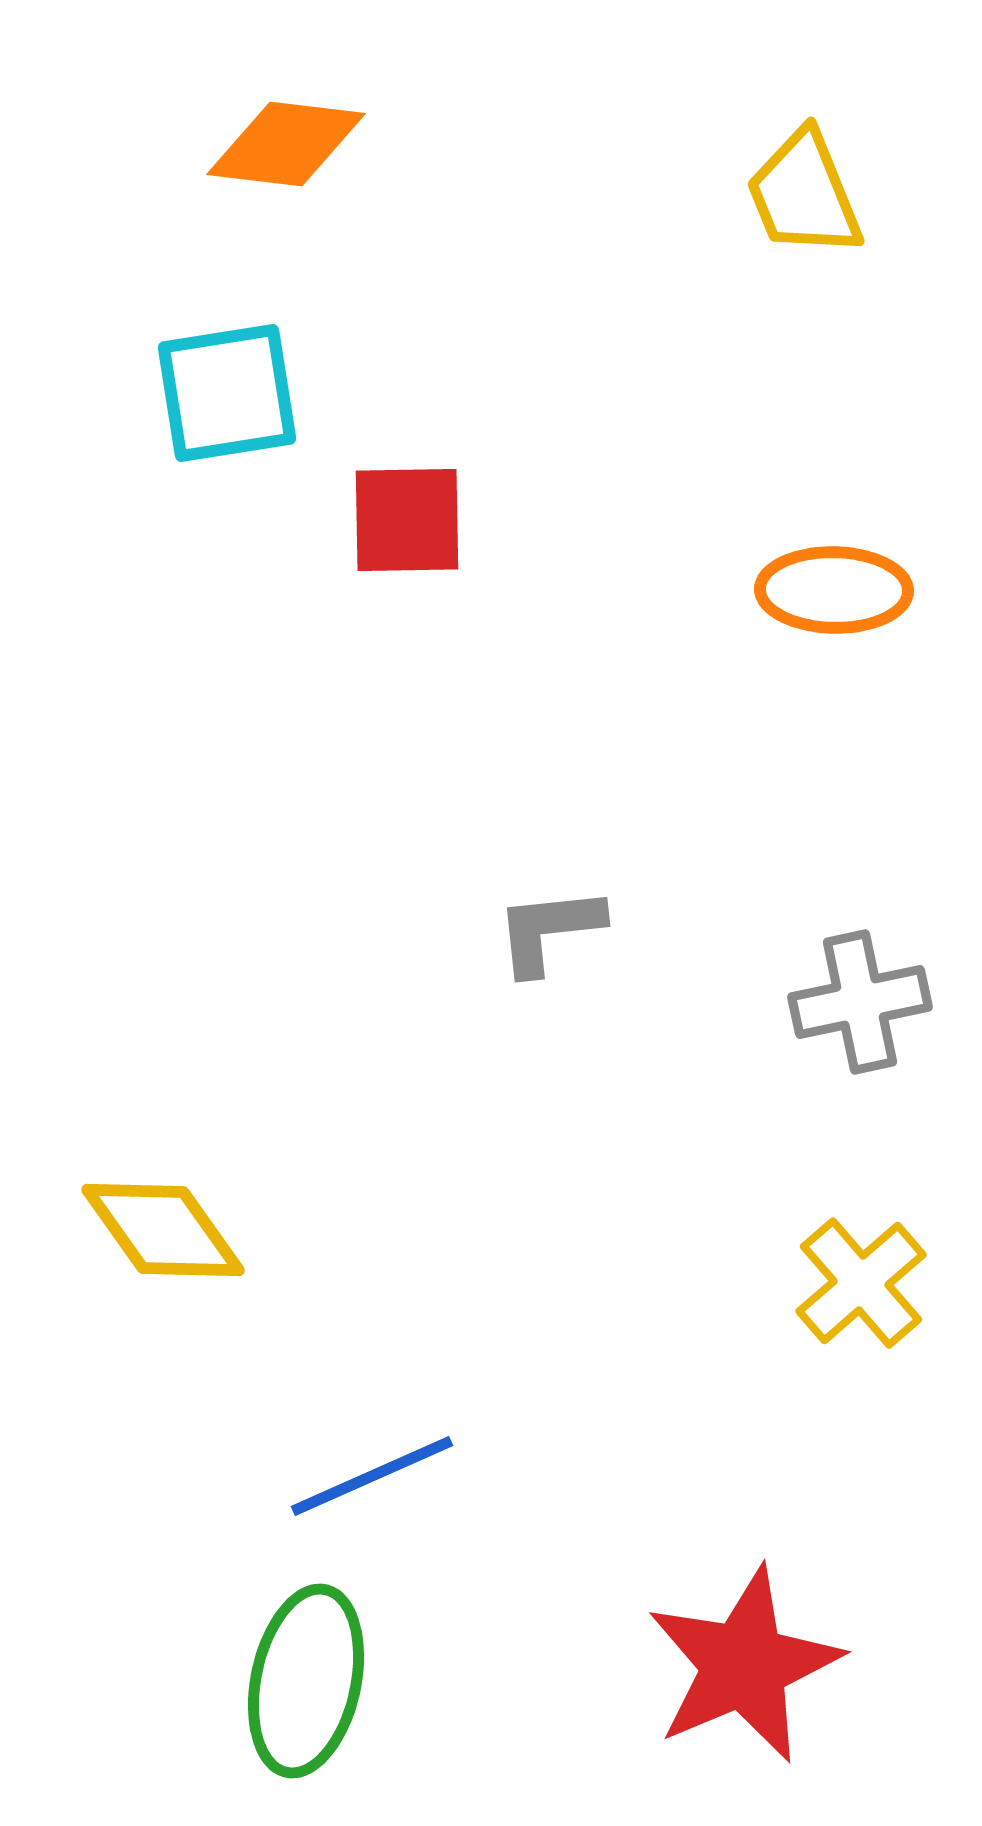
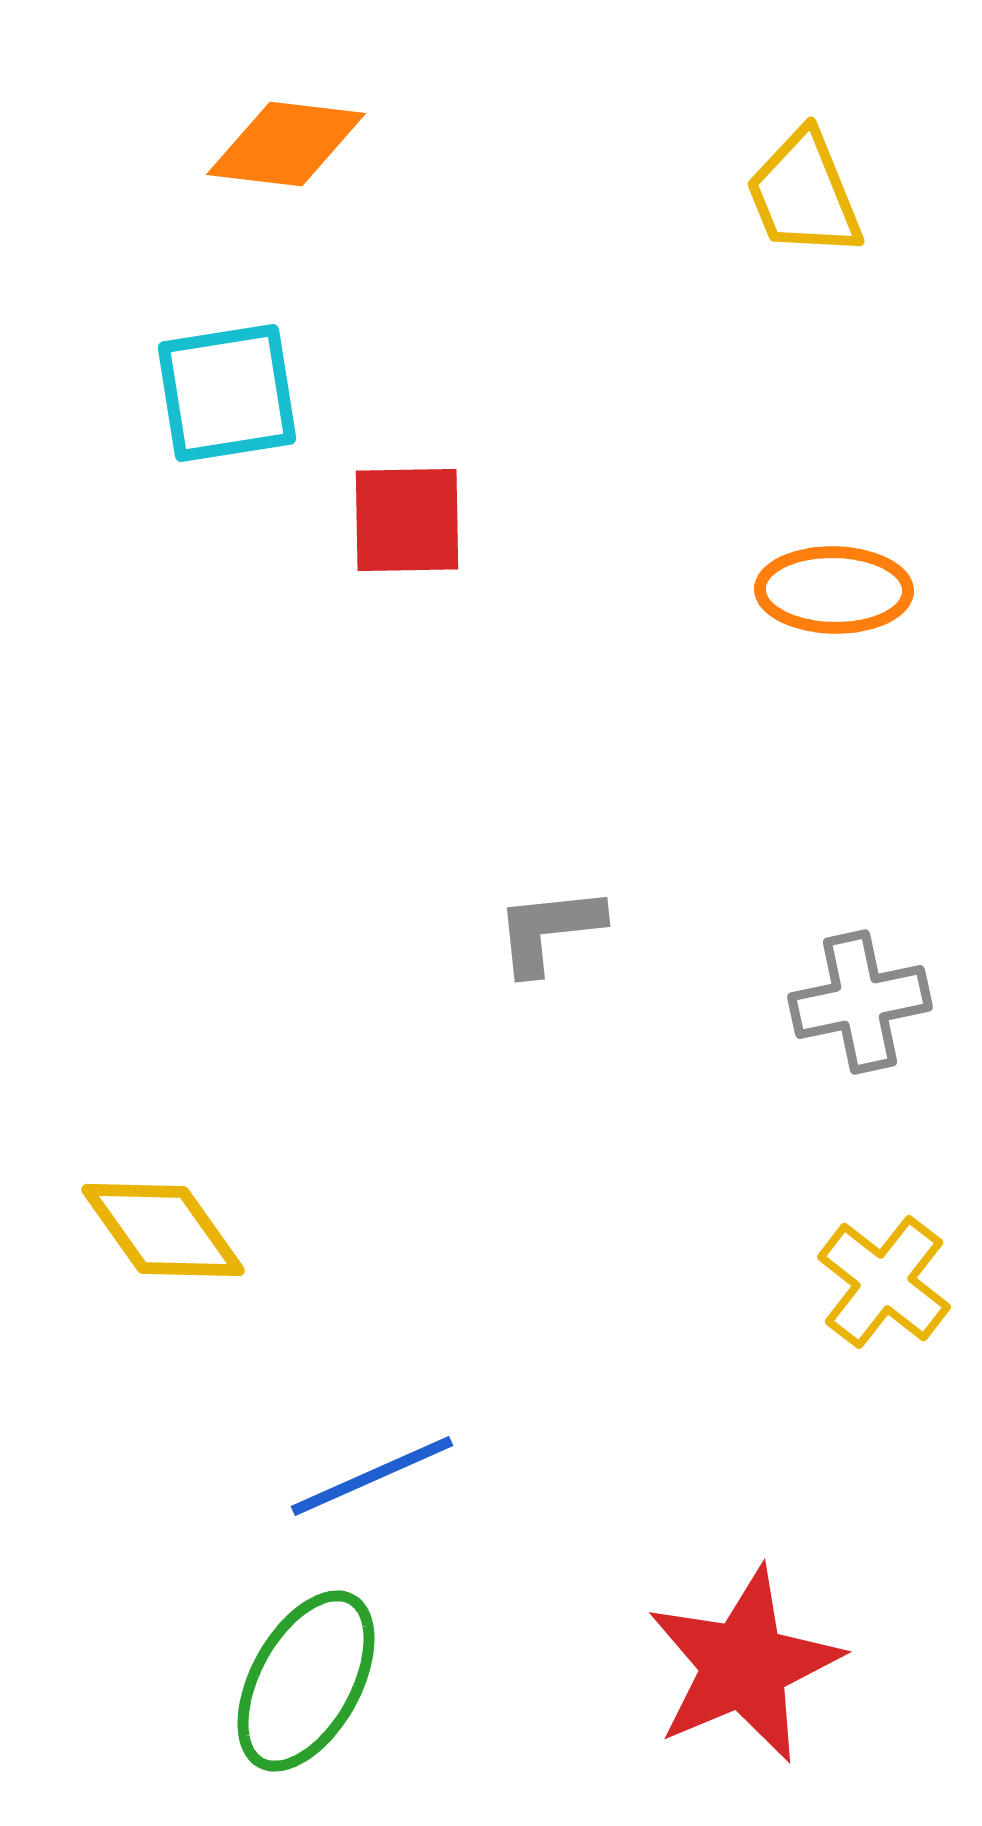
yellow cross: moved 23 px right, 1 px up; rotated 11 degrees counterclockwise
green ellipse: rotated 17 degrees clockwise
